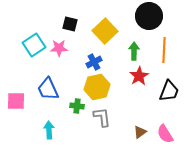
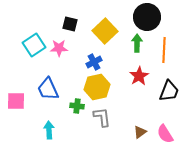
black circle: moved 2 px left, 1 px down
green arrow: moved 3 px right, 8 px up
